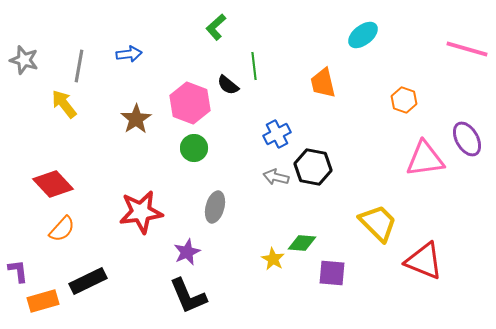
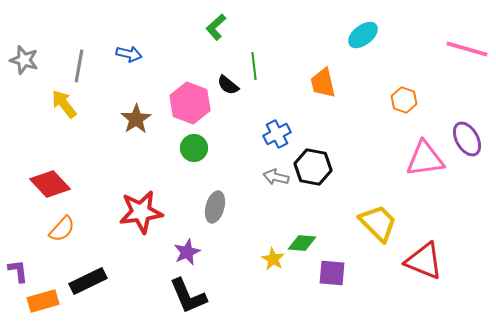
blue arrow: rotated 20 degrees clockwise
red diamond: moved 3 px left
